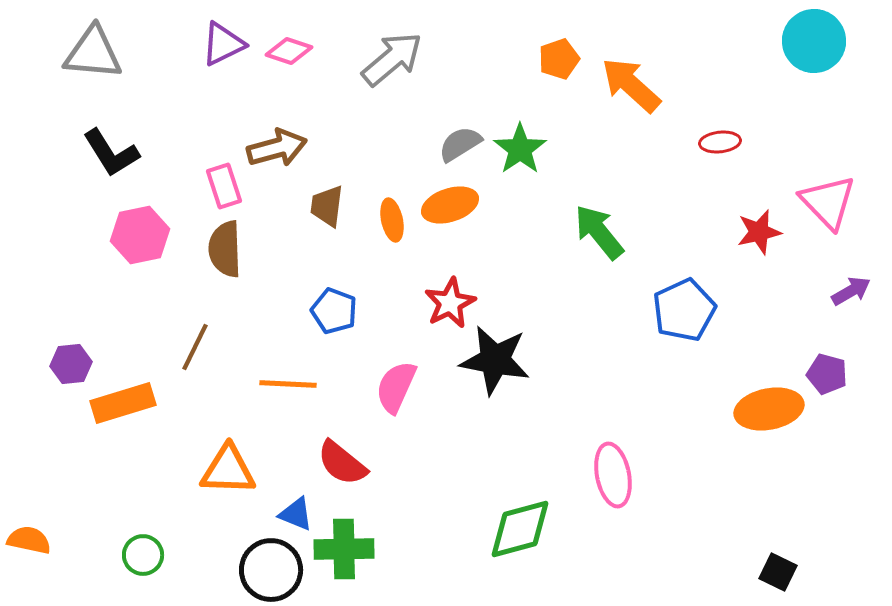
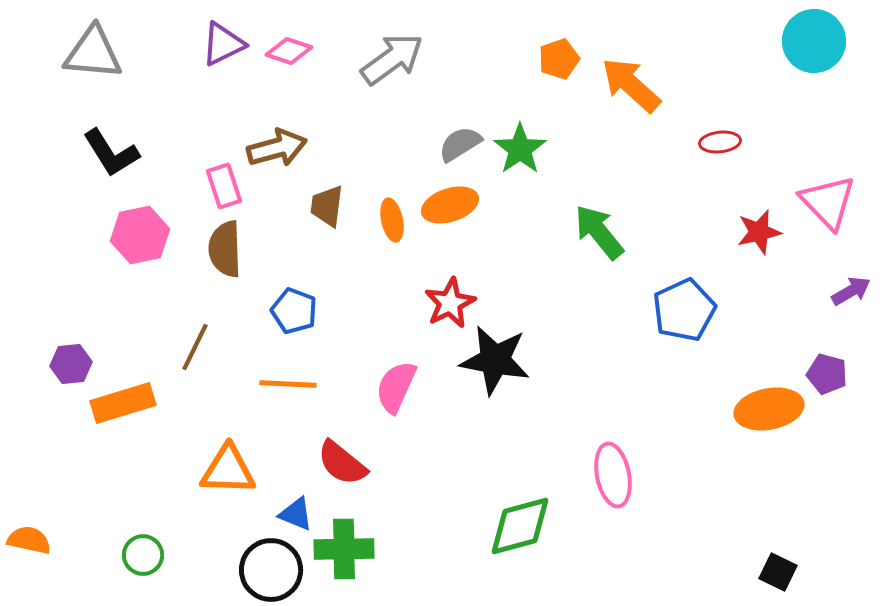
gray arrow at (392, 59): rotated 4 degrees clockwise
blue pentagon at (334, 311): moved 40 px left
green diamond at (520, 529): moved 3 px up
